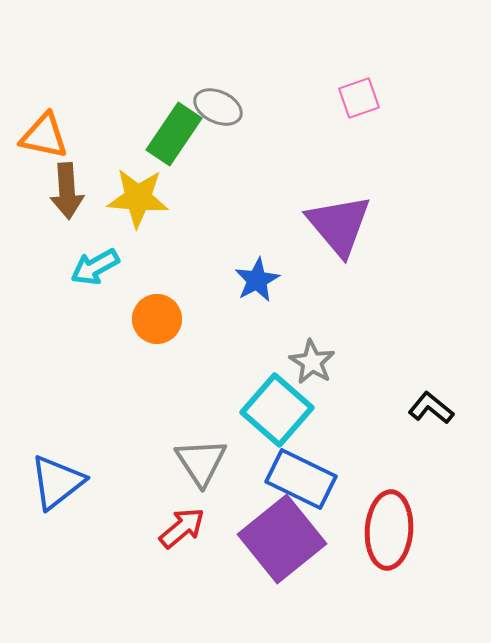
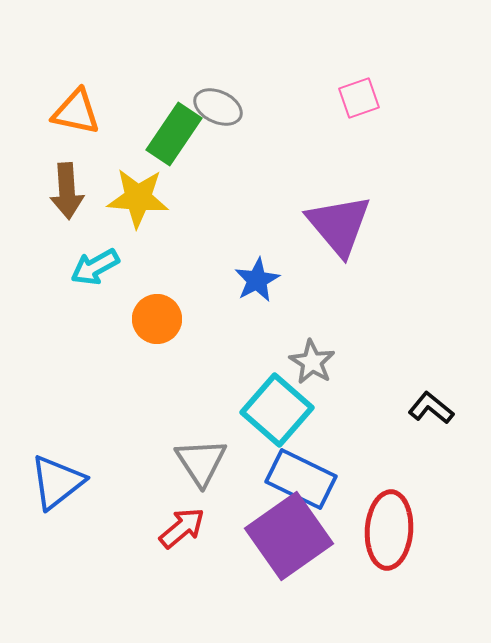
orange triangle: moved 32 px right, 24 px up
purple square: moved 7 px right, 3 px up; rotated 4 degrees clockwise
